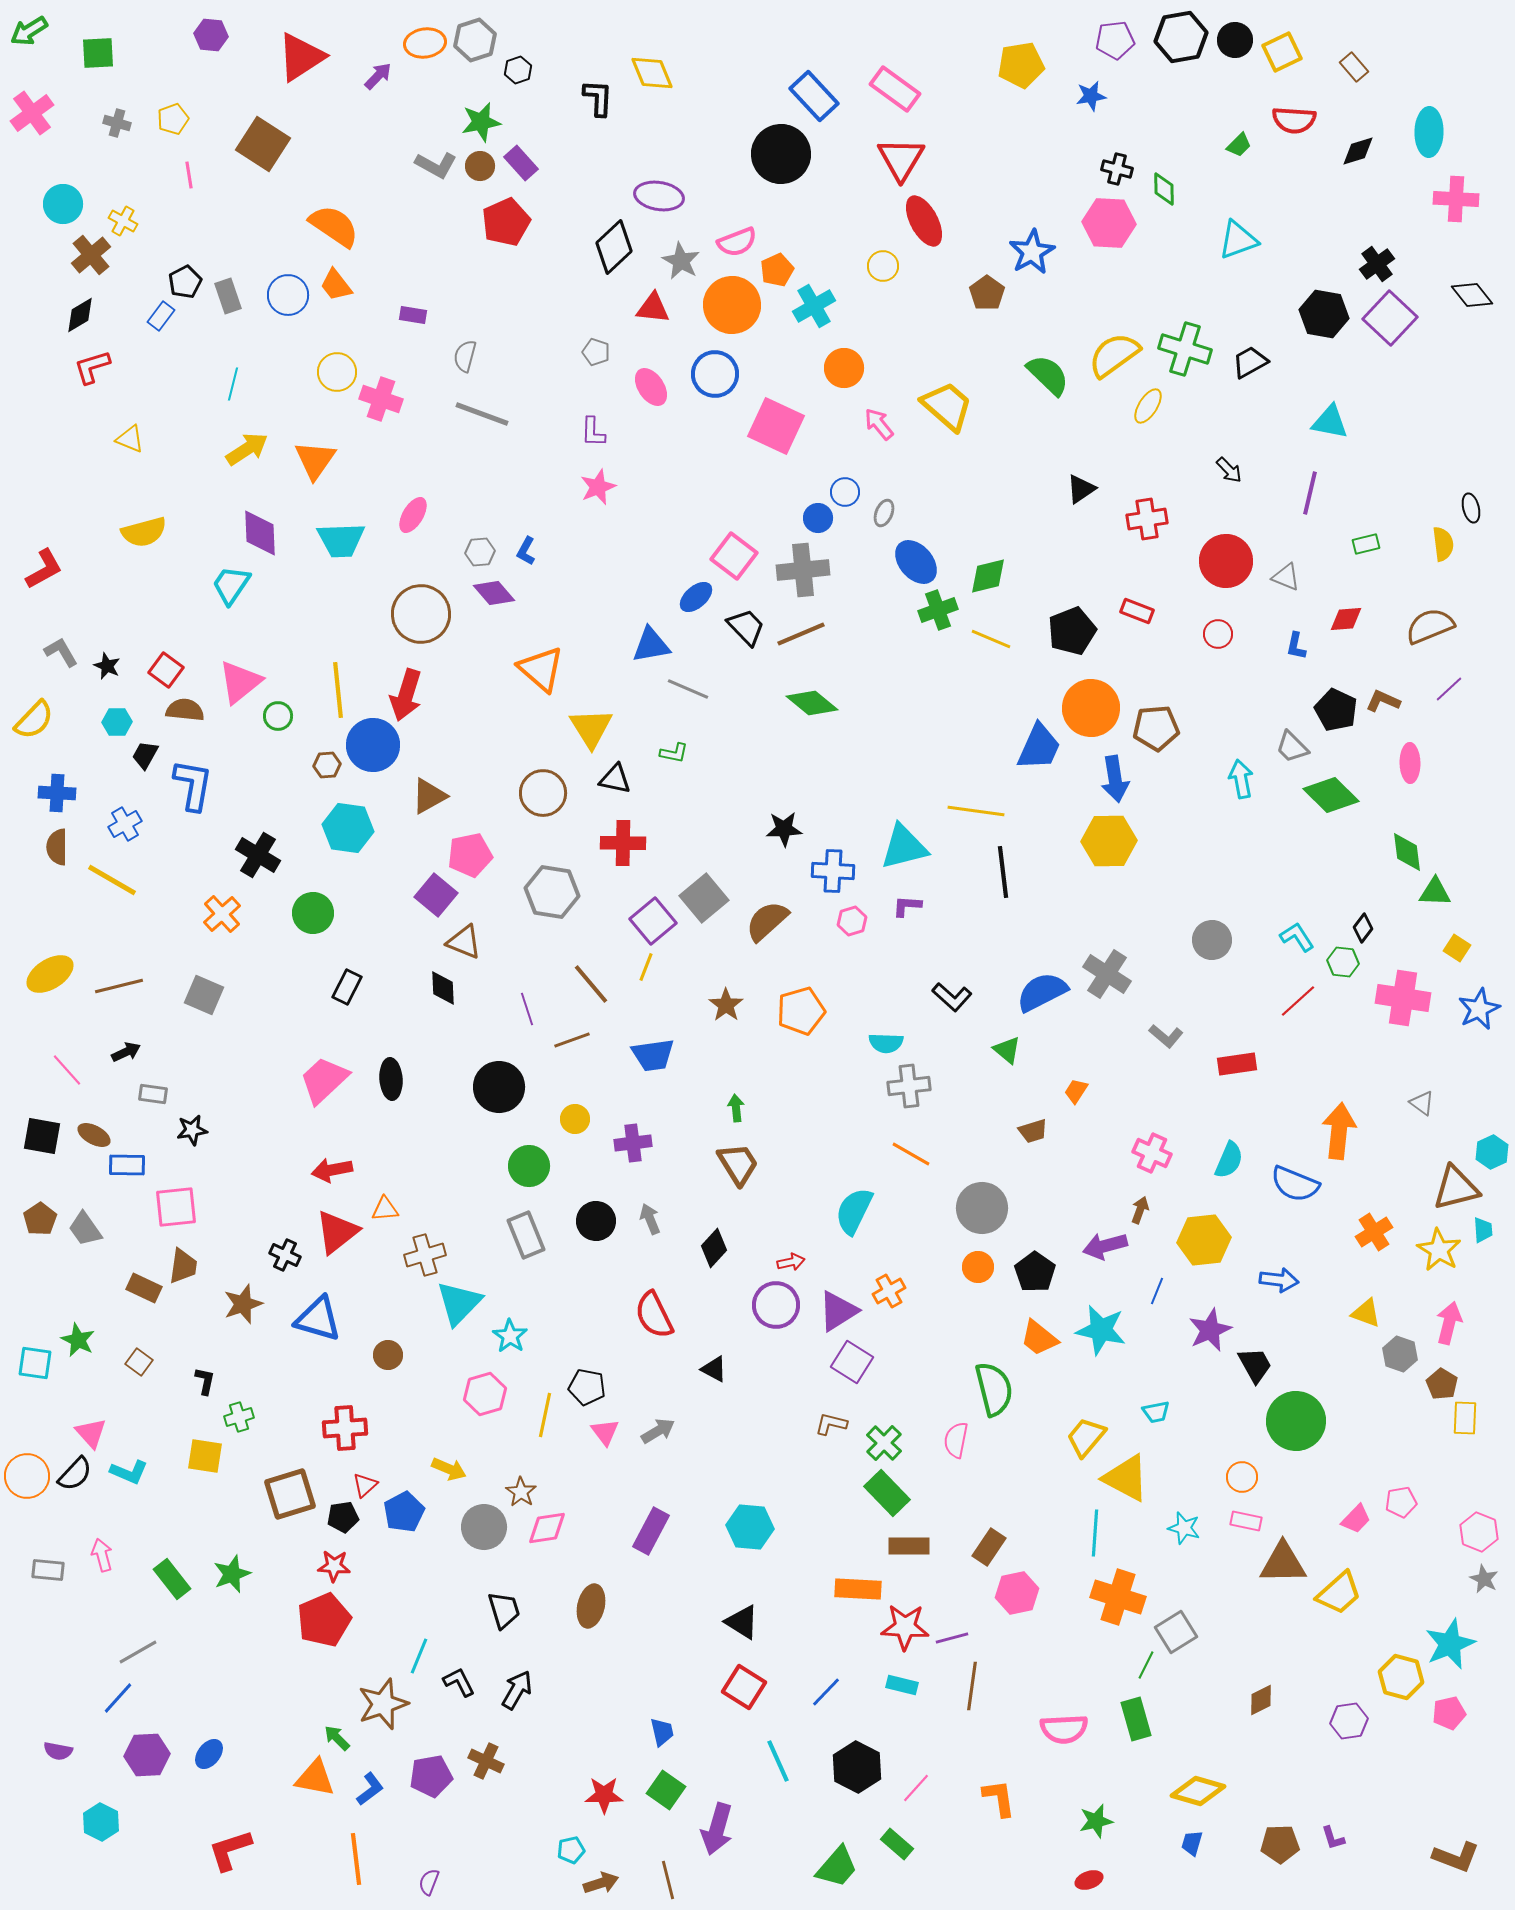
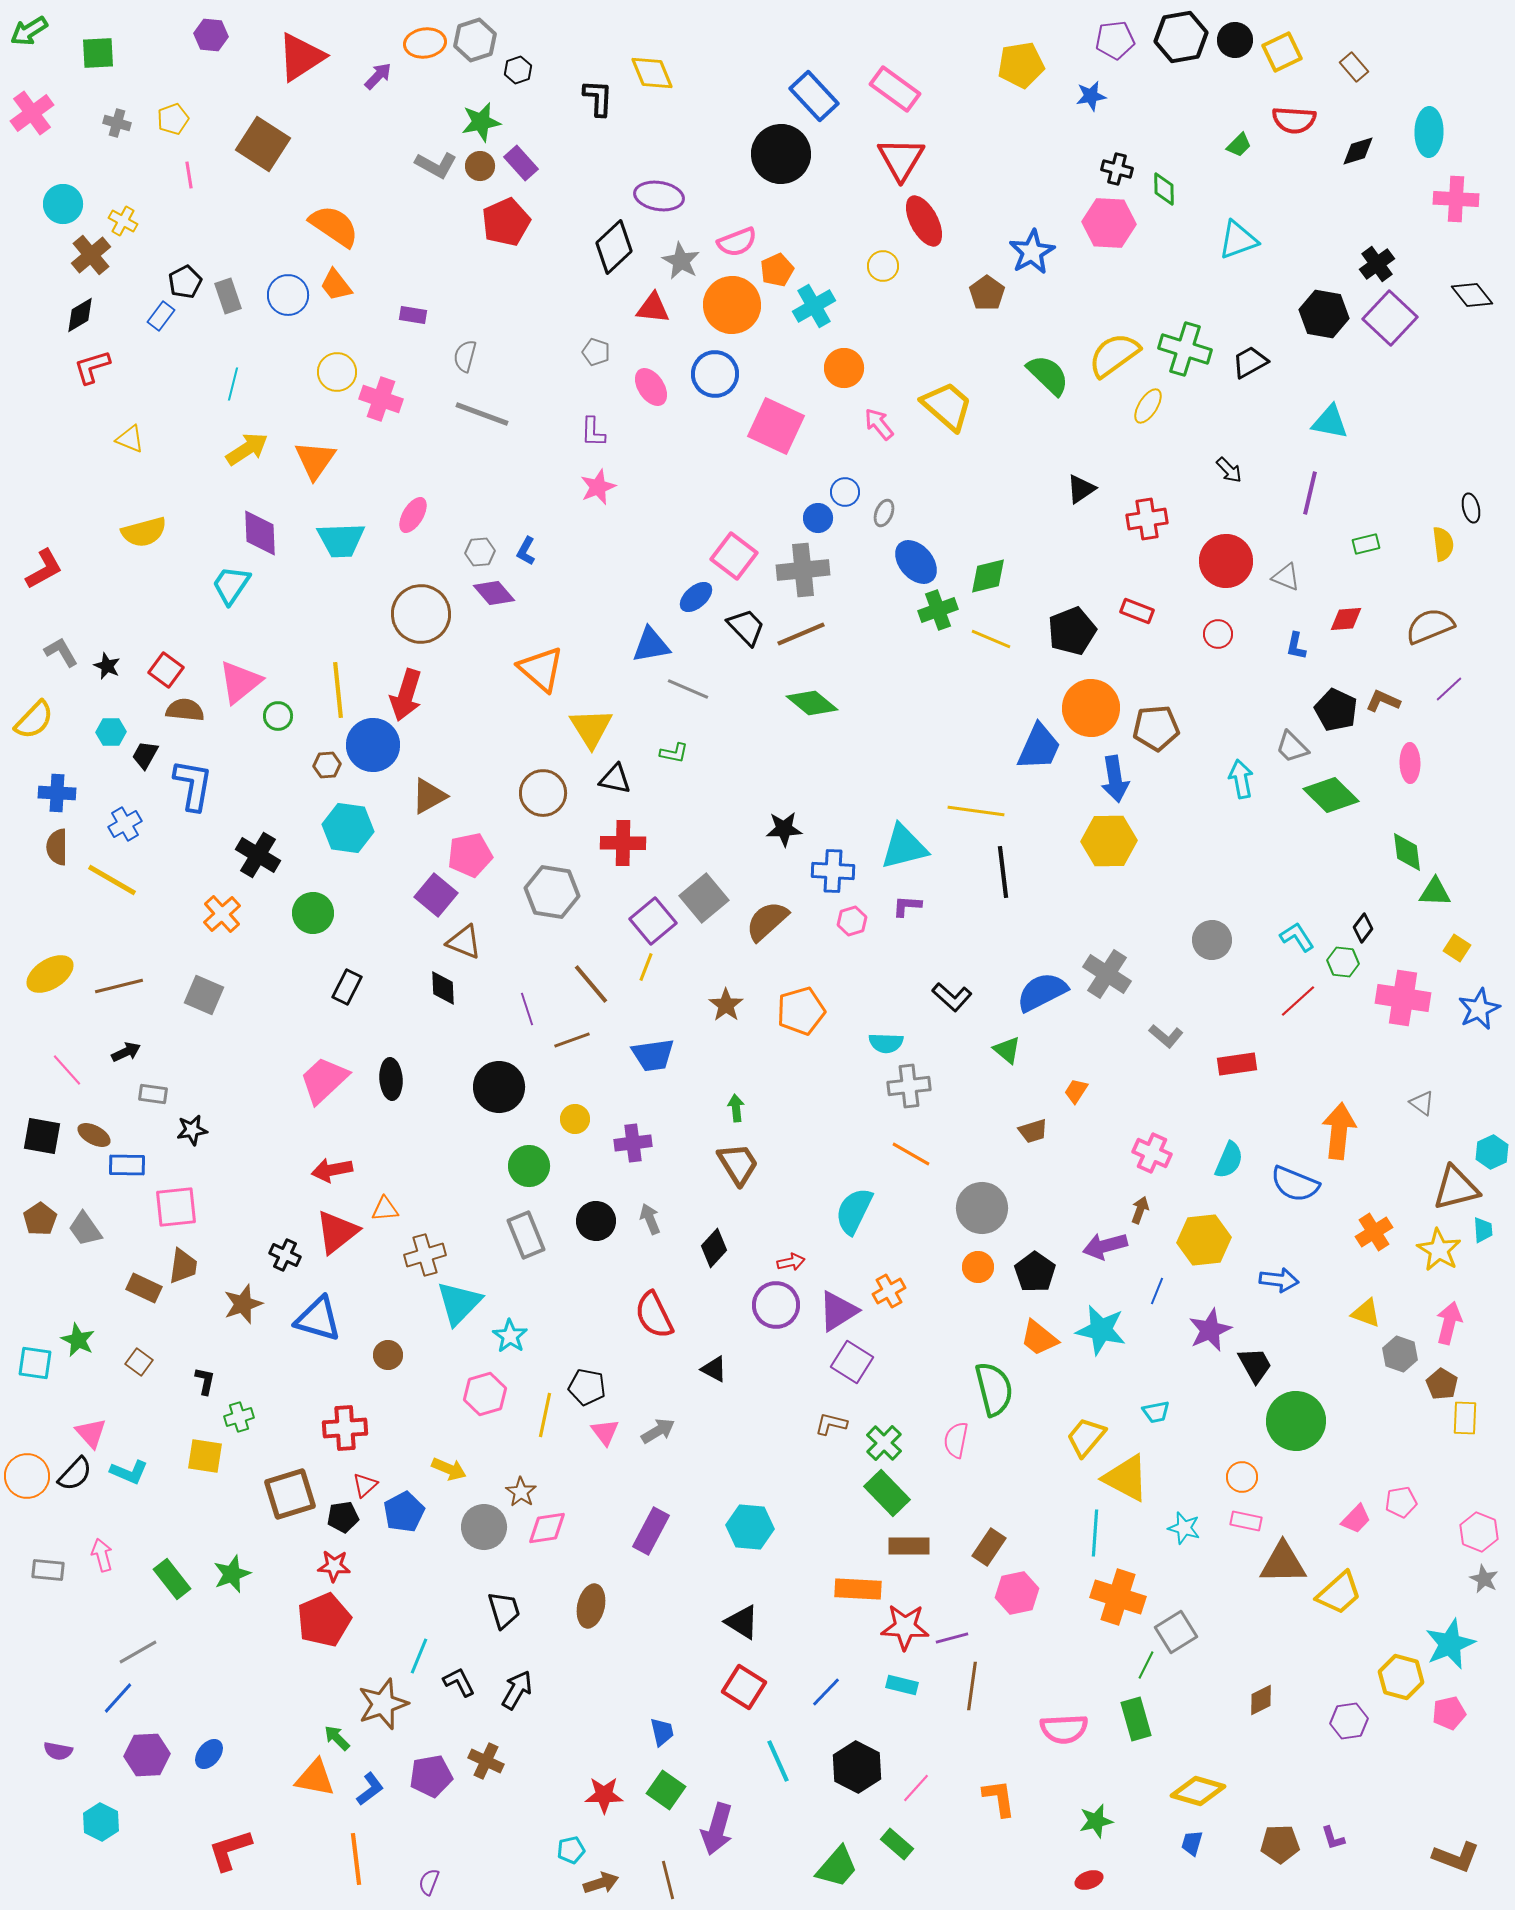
cyan hexagon at (117, 722): moved 6 px left, 10 px down
